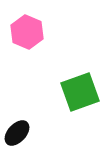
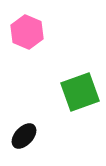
black ellipse: moved 7 px right, 3 px down
